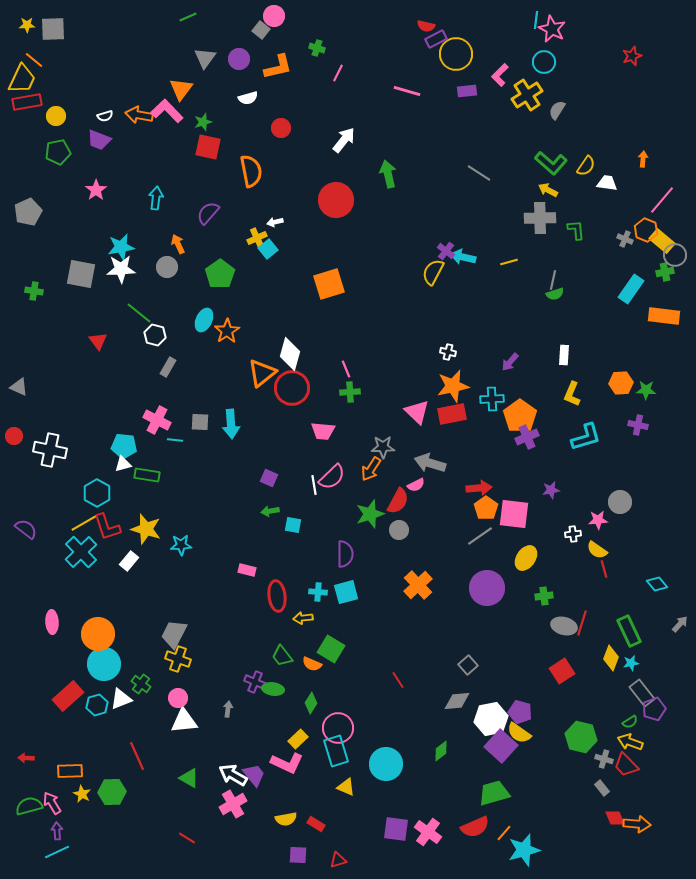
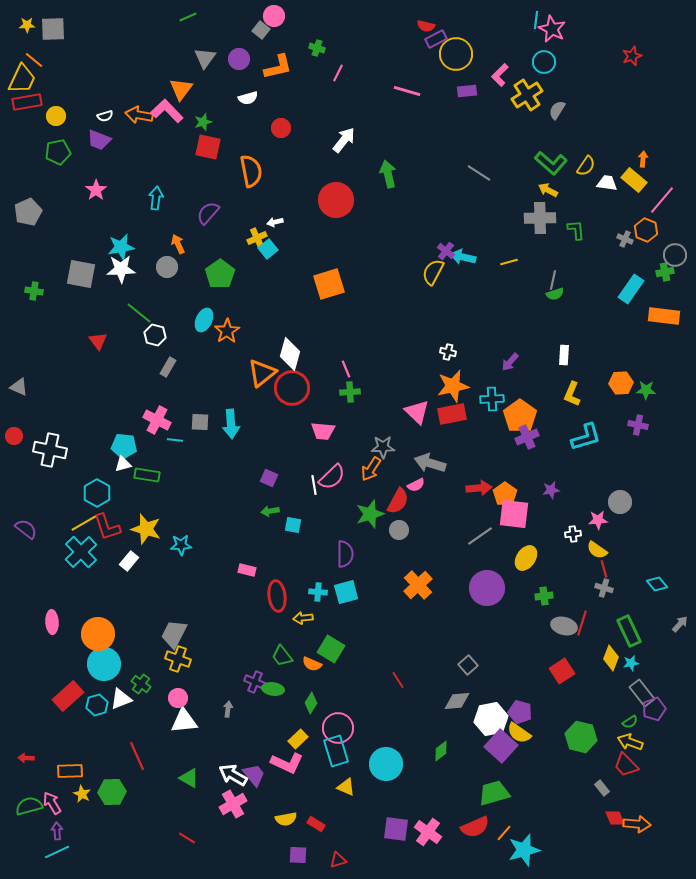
yellow rectangle at (662, 241): moved 28 px left, 61 px up
orange pentagon at (486, 508): moved 19 px right, 14 px up
gray cross at (604, 759): moved 171 px up
